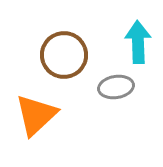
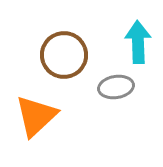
orange triangle: moved 1 px down
